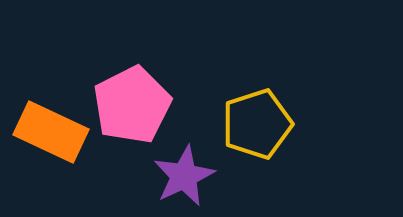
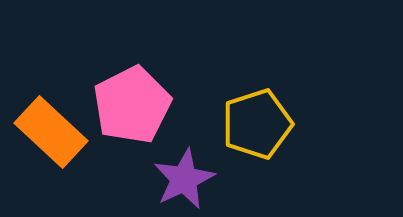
orange rectangle: rotated 18 degrees clockwise
purple star: moved 3 px down
